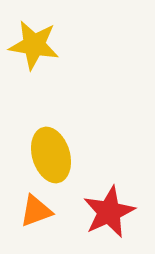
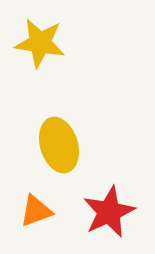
yellow star: moved 6 px right, 2 px up
yellow ellipse: moved 8 px right, 10 px up
